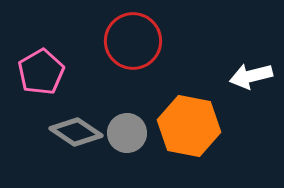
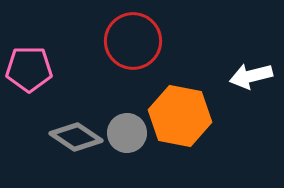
pink pentagon: moved 12 px left, 3 px up; rotated 30 degrees clockwise
orange hexagon: moved 9 px left, 10 px up
gray diamond: moved 5 px down
